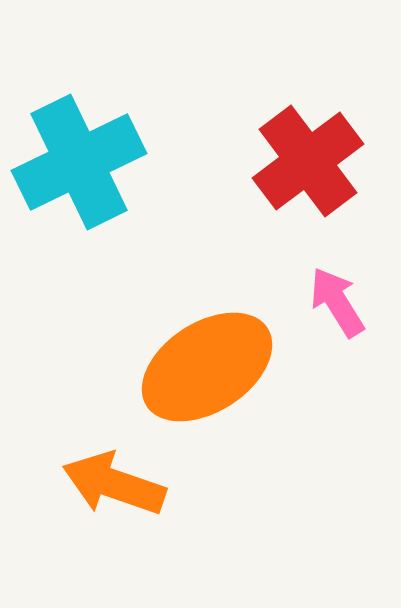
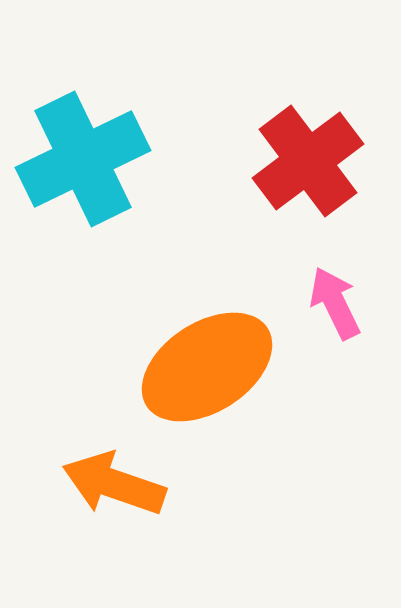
cyan cross: moved 4 px right, 3 px up
pink arrow: moved 2 px left, 1 px down; rotated 6 degrees clockwise
